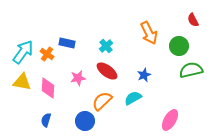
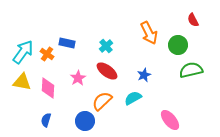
green circle: moved 1 px left, 1 px up
pink star: rotated 21 degrees counterclockwise
pink ellipse: rotated 70 degrees counterclockwise
